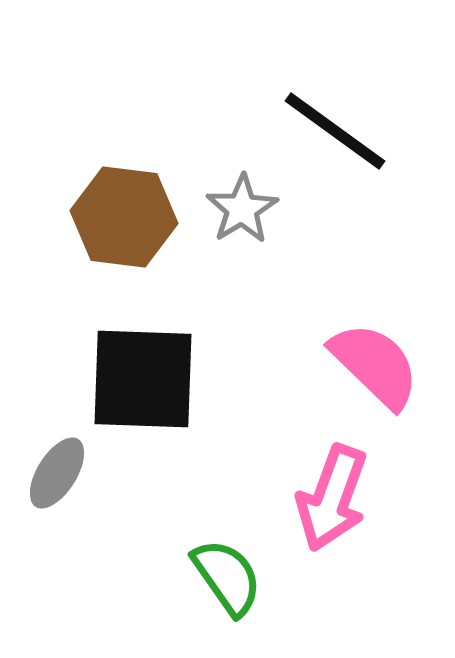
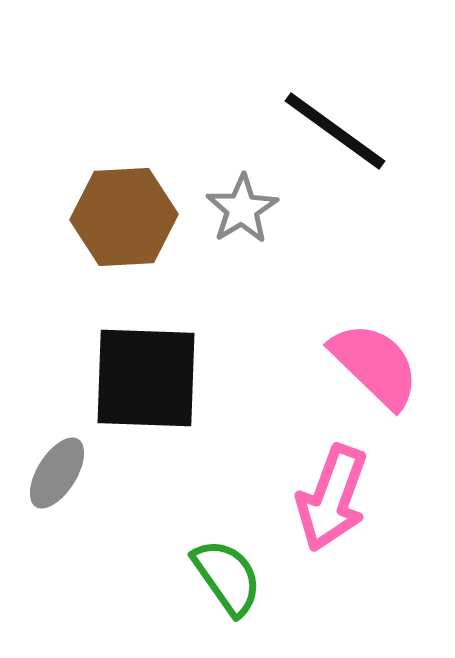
brown hexagon: rotated 10 degrees counterclockwise
black square: moved 3 px right, 1 px up
